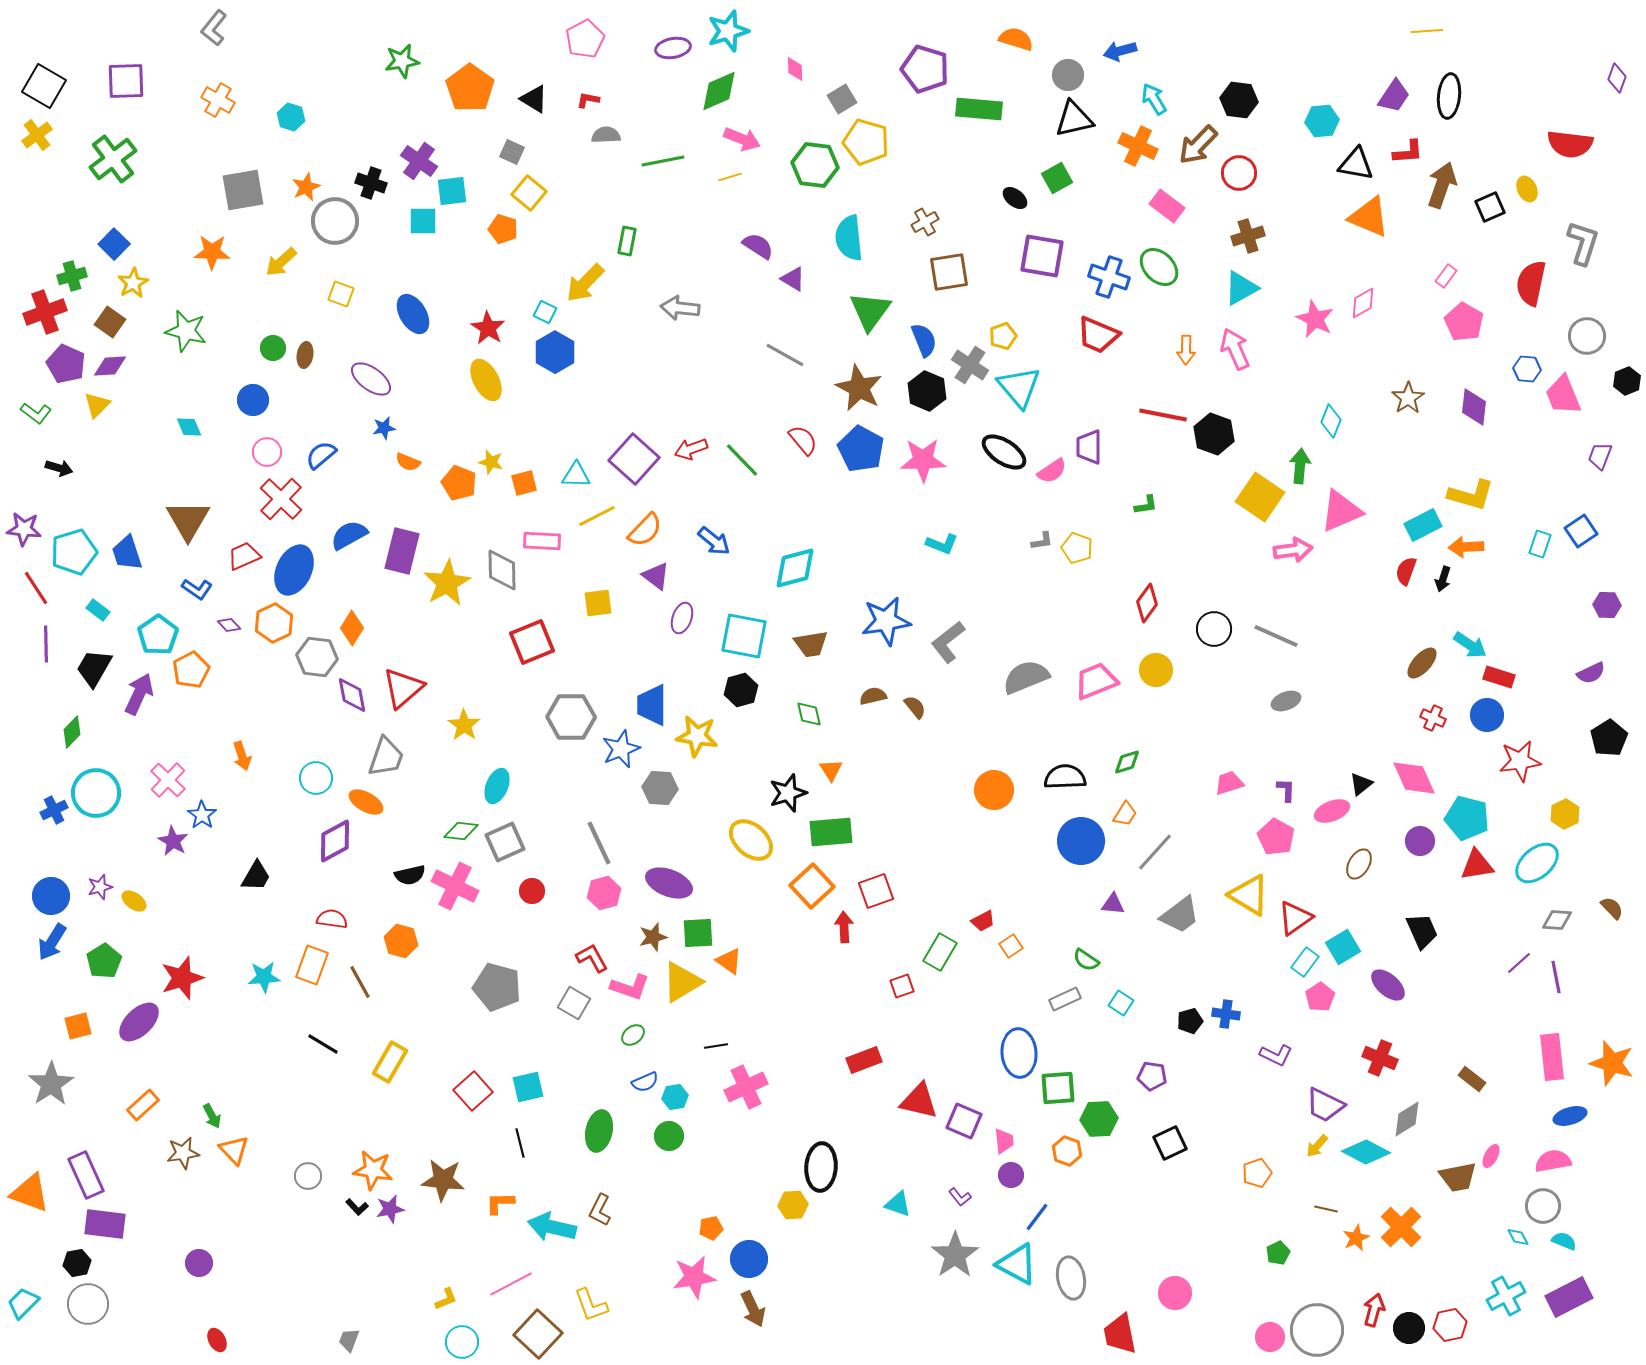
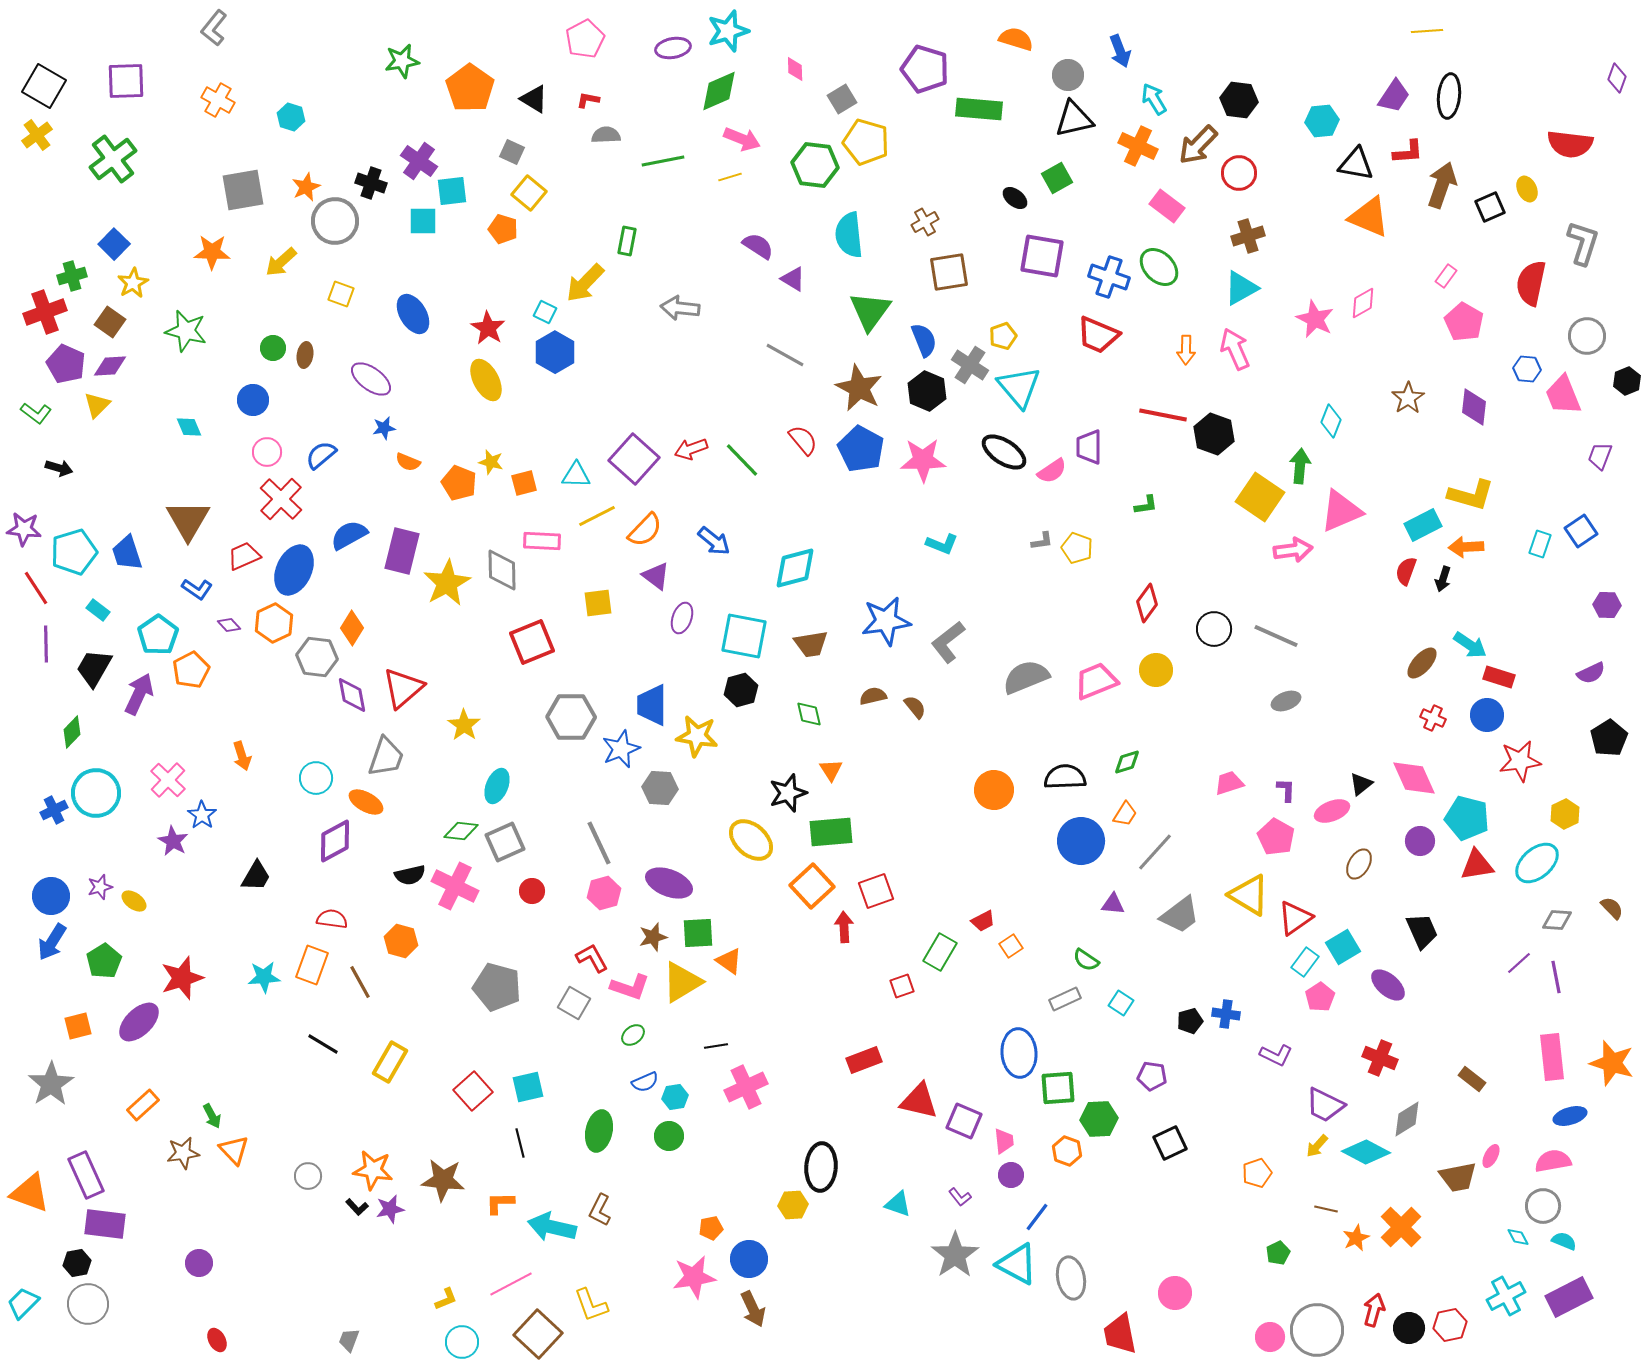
blue arrow at (1120, 51): rotated 96 degrees counterclockwise
cyan semicircle at (849, 238): moved 3 px up
